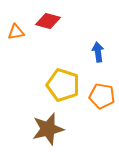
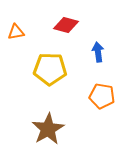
red diamond: moved 18 px right, 4 px down
yellow pentagon: moved 13 px left, 16 px up; rotated 16 degrees counterclockwise
brown star: rotated 16 degrees counterclockwise
